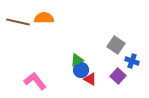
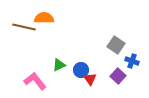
brown line: moved 6 px right, 5 px down
green triangle: moved 18 px left, 5 px down
red triangle: rotated 24 degrees clockwise
